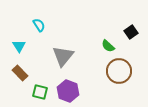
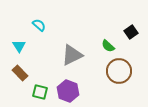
cyan semicircle: rotated 16 degrees counterclockwise
gray triangle: moved 9 px right, 1 px up; rotated 25 degrees clockwise
